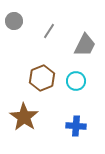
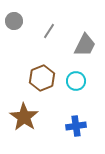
blue cross: rotated 12 degrees counterclockwise
